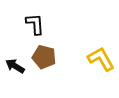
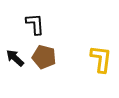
yellow L-shape: rotated 36 degrees clockwise
black arrow: moved 8 px up; rotated 12 degrees clockwise
